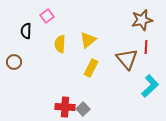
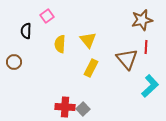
yellow triangle: rotated 30 degrees counterclockwise
